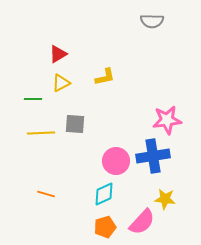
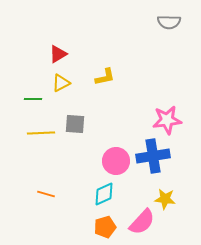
gray semicircle: moved 17 px right, 1 px down
